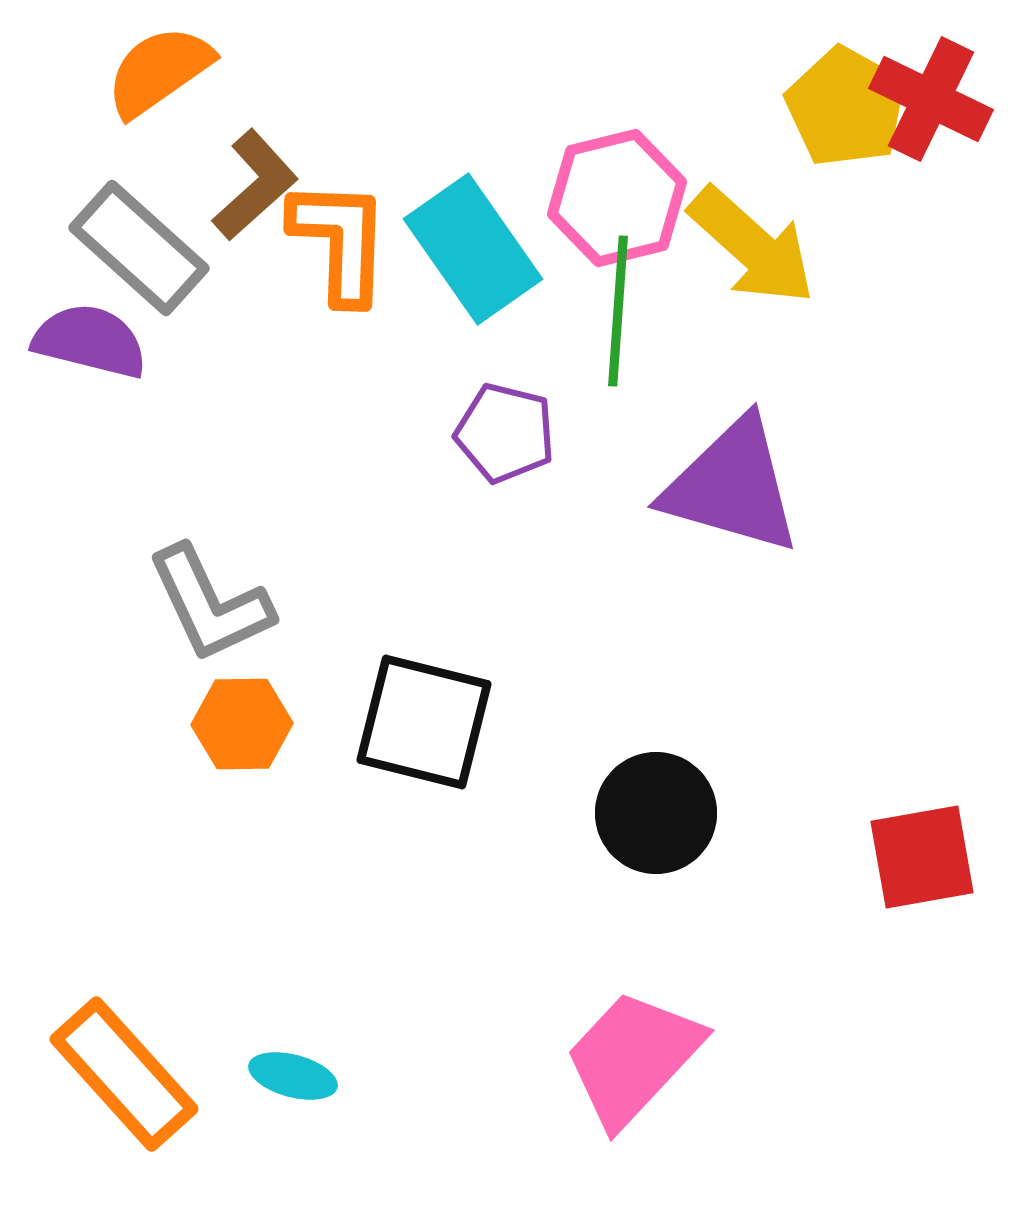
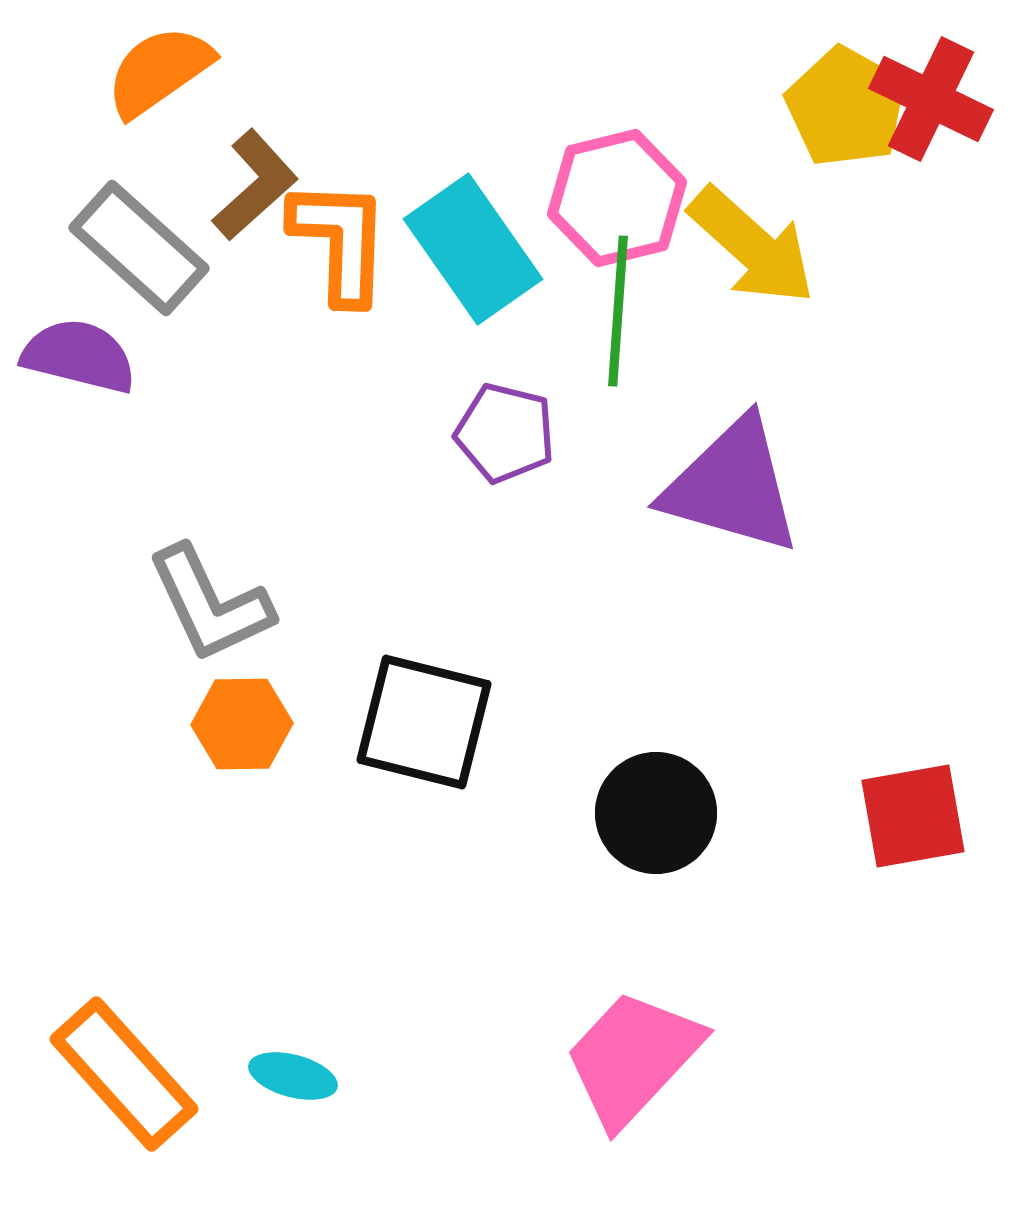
purple semicircle: moved 11 px left, 15 px down
red square: moved 9 px left, 41 px up
